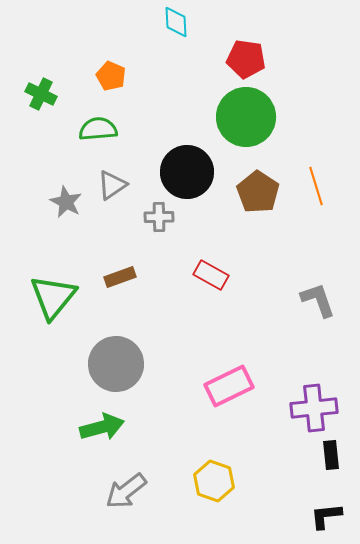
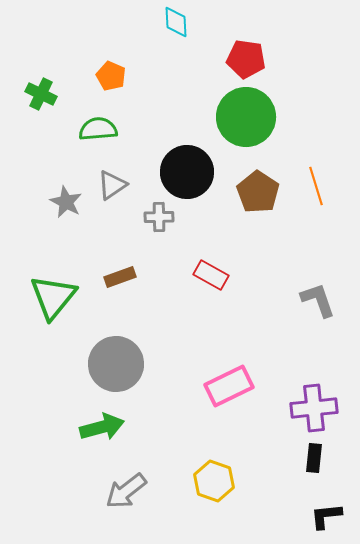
black rectangle: moved 17 px left, 3 px down; rotated 12 degrees clockwise
